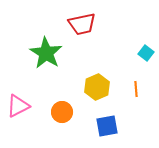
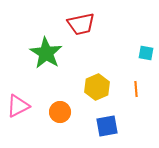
red trapezoid: moved 1 px left
cyan square: rotated 28 degrees counterclockwise
orange circle: moved 2 px left
